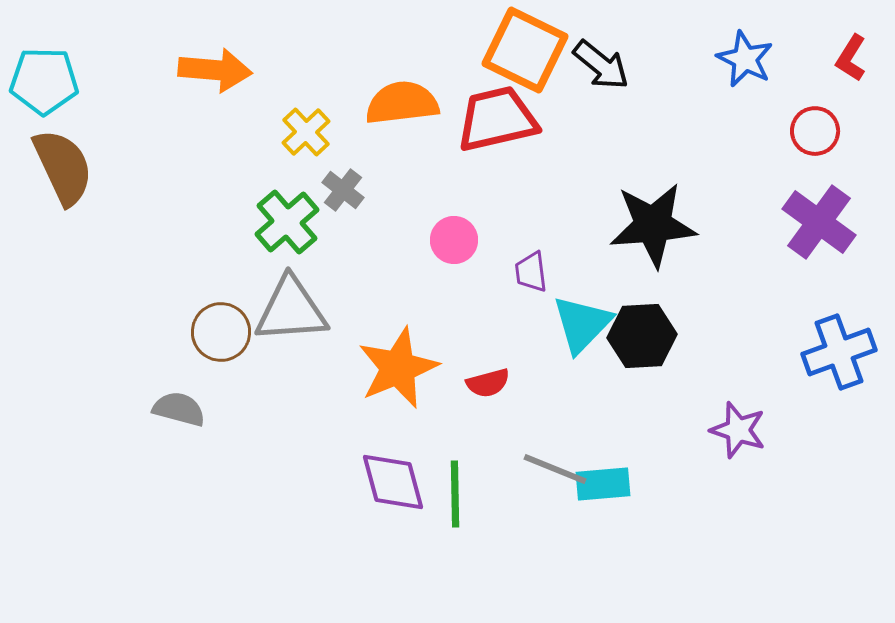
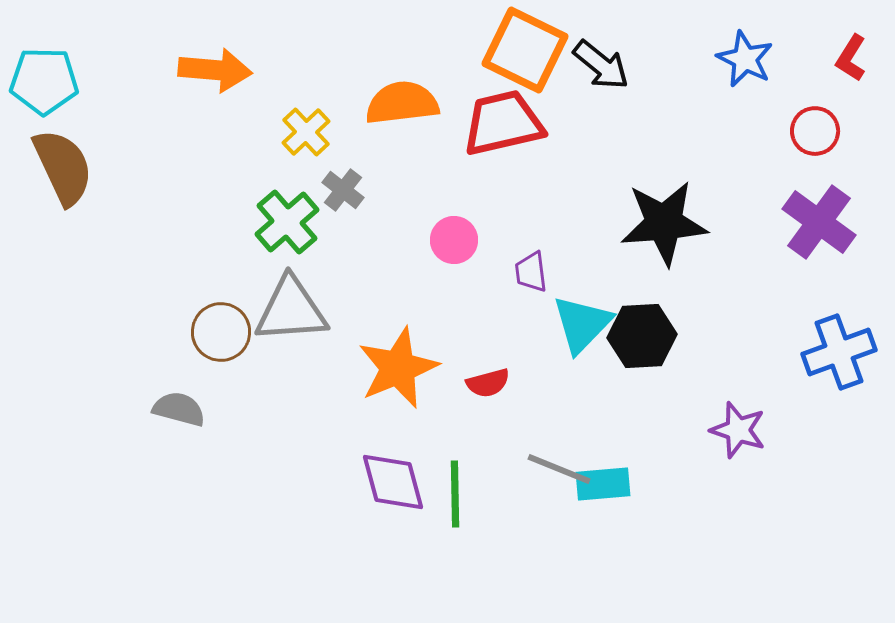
red trapezoid: moved 6 px right, 4 px down
black star: moved 11 px right, 2 px up
gray line: moved 4 px right
